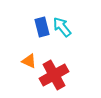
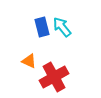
red cross: moved 2 px down
